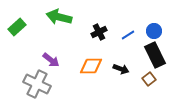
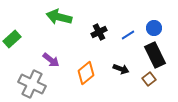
green rectangle: moved 5 px left, 12 px down
blue circle: moved 3 px up
orange diamond: moved 5 px left, 7 px down; rotated 40 degrees counterclockwise
gray cross: moved 5 px left
